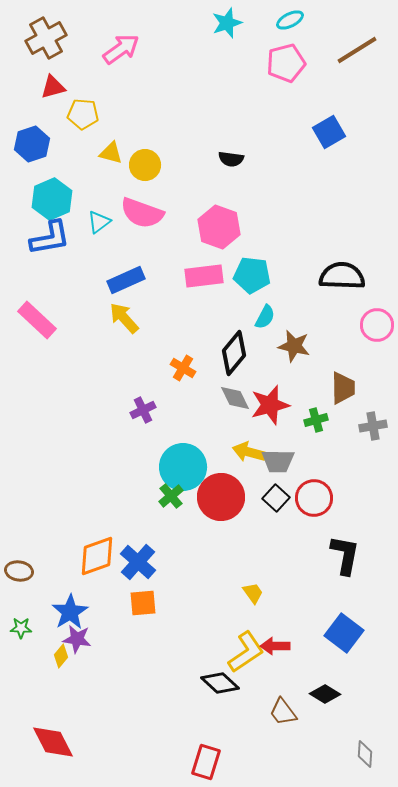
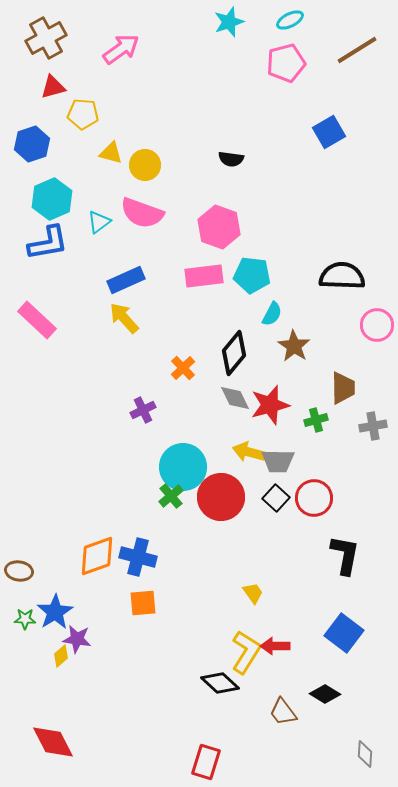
cyan star at (227, 23): moved 2 px right, 1 px up
blue L-shape at (50, 238): moved 2 px left, 5 px down
cyan semicircle at (265, 317): moved 7 px right, 3 px up
brown star at (294, 346): rotated 20 degrees clockwise
orange cross at (183, 368): rotated 15 degrees clockwise
blue cross at (138, 562): moved 5 px up; rotated 27 degrees counterclockwise
blue star at (70, 612): moved 15 px left
green star at (21, 628): moved 4 px right, 9 px up
yellow L-shape at (246, 652): rotated 24 degrees counterclockwise
yellow diamond at (61, 656): rotated 10 degrees clockwise
